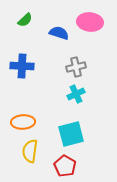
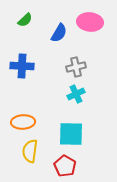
blue semicircle: rotated 102 degrees clockwise
cyan square: rotated 16 degrees clockwise
